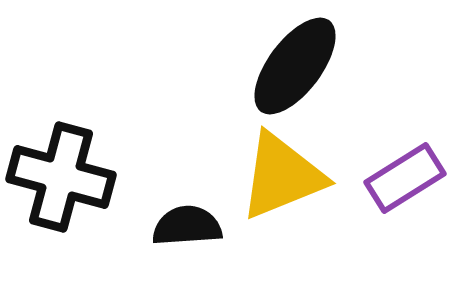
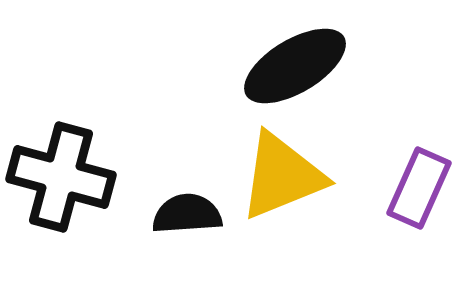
black ellipse: rotated 22 degrees clockwise
purple rectangle: moved 14 px right, 10 px down; rotated 34 degrees counterclockwise
black semicircle: moved 12 px up
